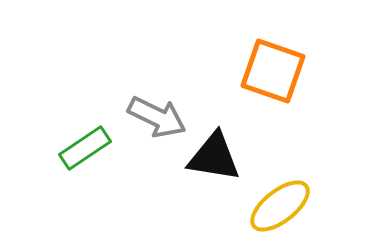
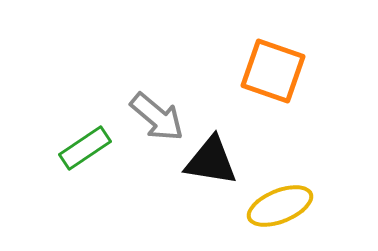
gray arrow: rotated 14 degrees clockwise
black triangle: moved 3 px left, 4 px down
yellow ellipse: rotated 16 degrees clockwise
